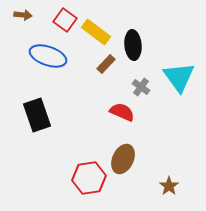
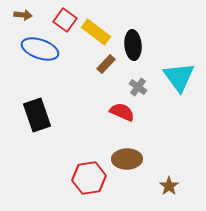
blue ellipse: moved 8 px left, 7 px up
gray cross: moved 3 px left
brown ellipse: moved 4 px right; rotated 64 degrees clockwise
